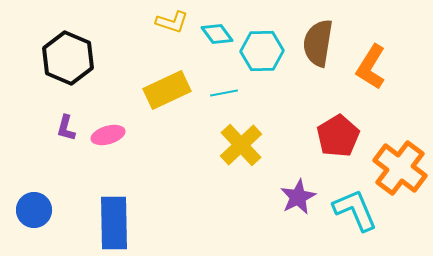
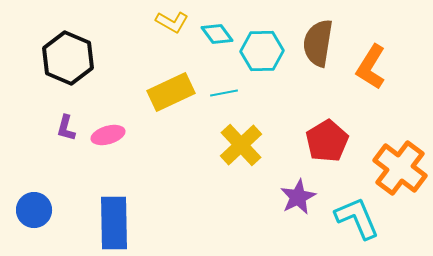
yellow L-shape: rotated 12 degrees clockwise
yellow rectangle: moved 4 px right, 2 px down
red pentagon: moved 11 px left, 5 px down
cyan L-shape: moved 2 px right, 8 px down
